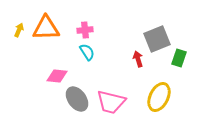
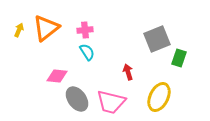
orange triangle: rotated 36 degrees counterclockwise
red arrow: moved 10 px left, 13 px down
